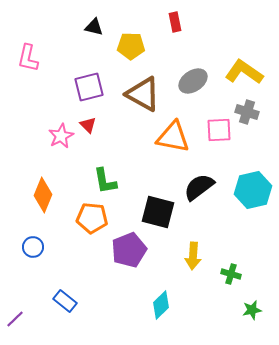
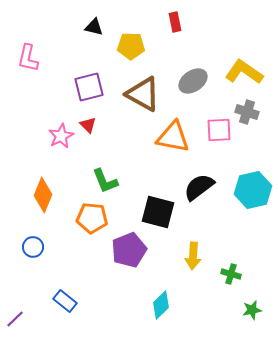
green L-shape: rotated 12 degrees counterclockwise
